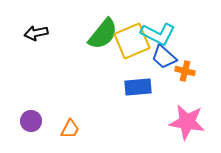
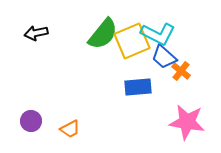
orange cross: moved 4 px left; rotated 24 degrees clockwise
orange trapezoid: rotated 35 degrees clockwise
